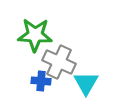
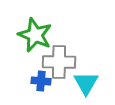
green star: rotated 20 degrees clockwise
gray cross: rotated 24 degrees counterclockwise
